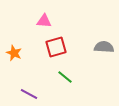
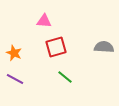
purple line: moved 14 px left, 15 px up
